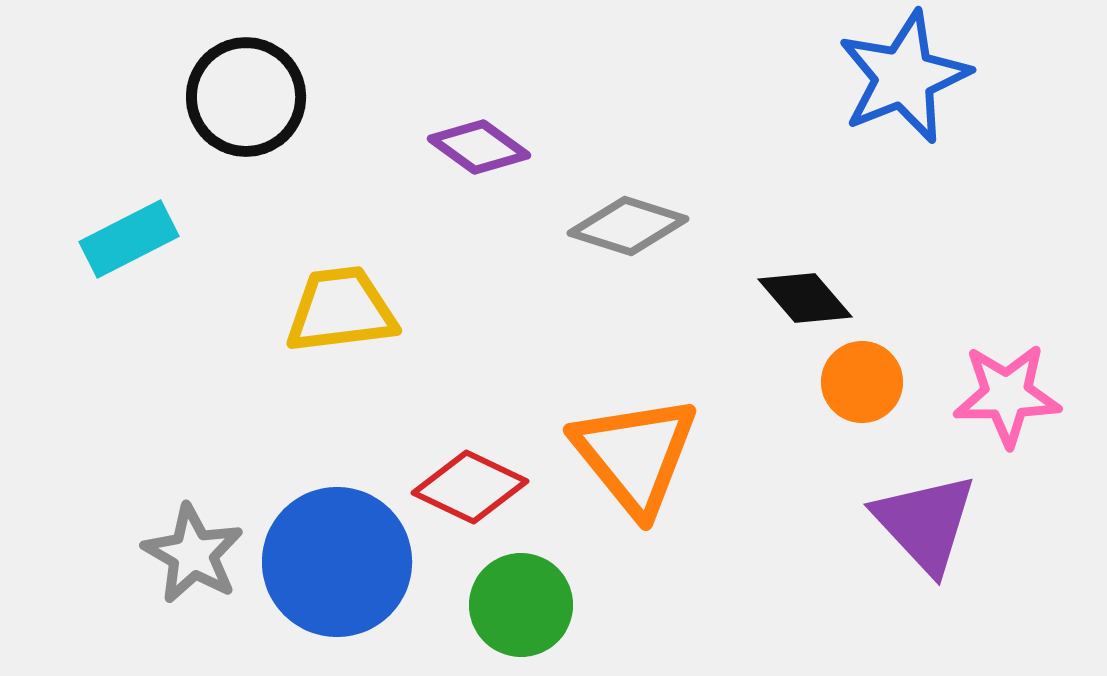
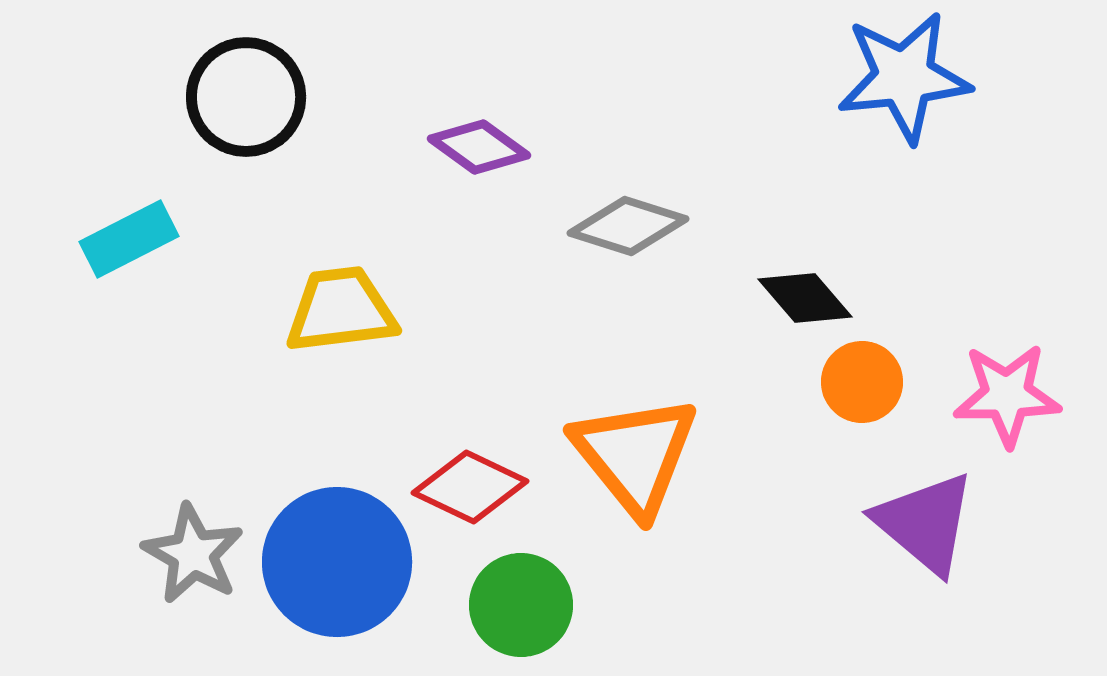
blue star: rotated 16 degrees clockwise
purple triangle: rotated 7 degrees counterclockwise
